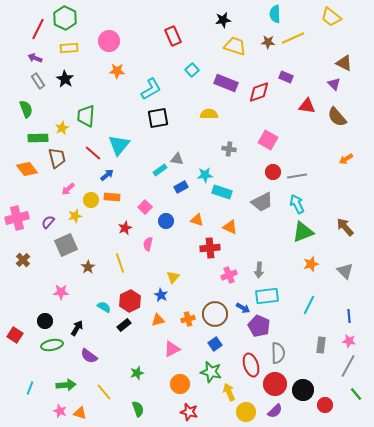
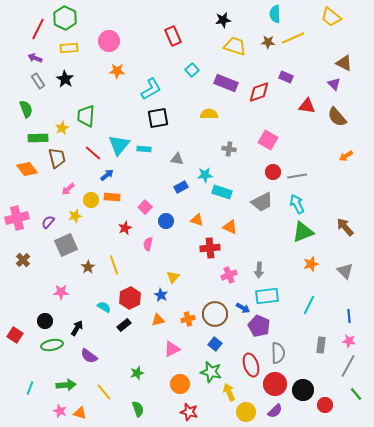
orange arrow at (346, 159): moved 3 px up
cyan rectangle at (160, 170): moved 16 px left, 21 px up; rotated 40 degrees clockwise
yellow line at (120, 263): moved 6 px left, 2 px down
red hexagon at (130, 301): moved 3 px up
blue square at (215, 344): rotated 16 degrees counterclockwise
